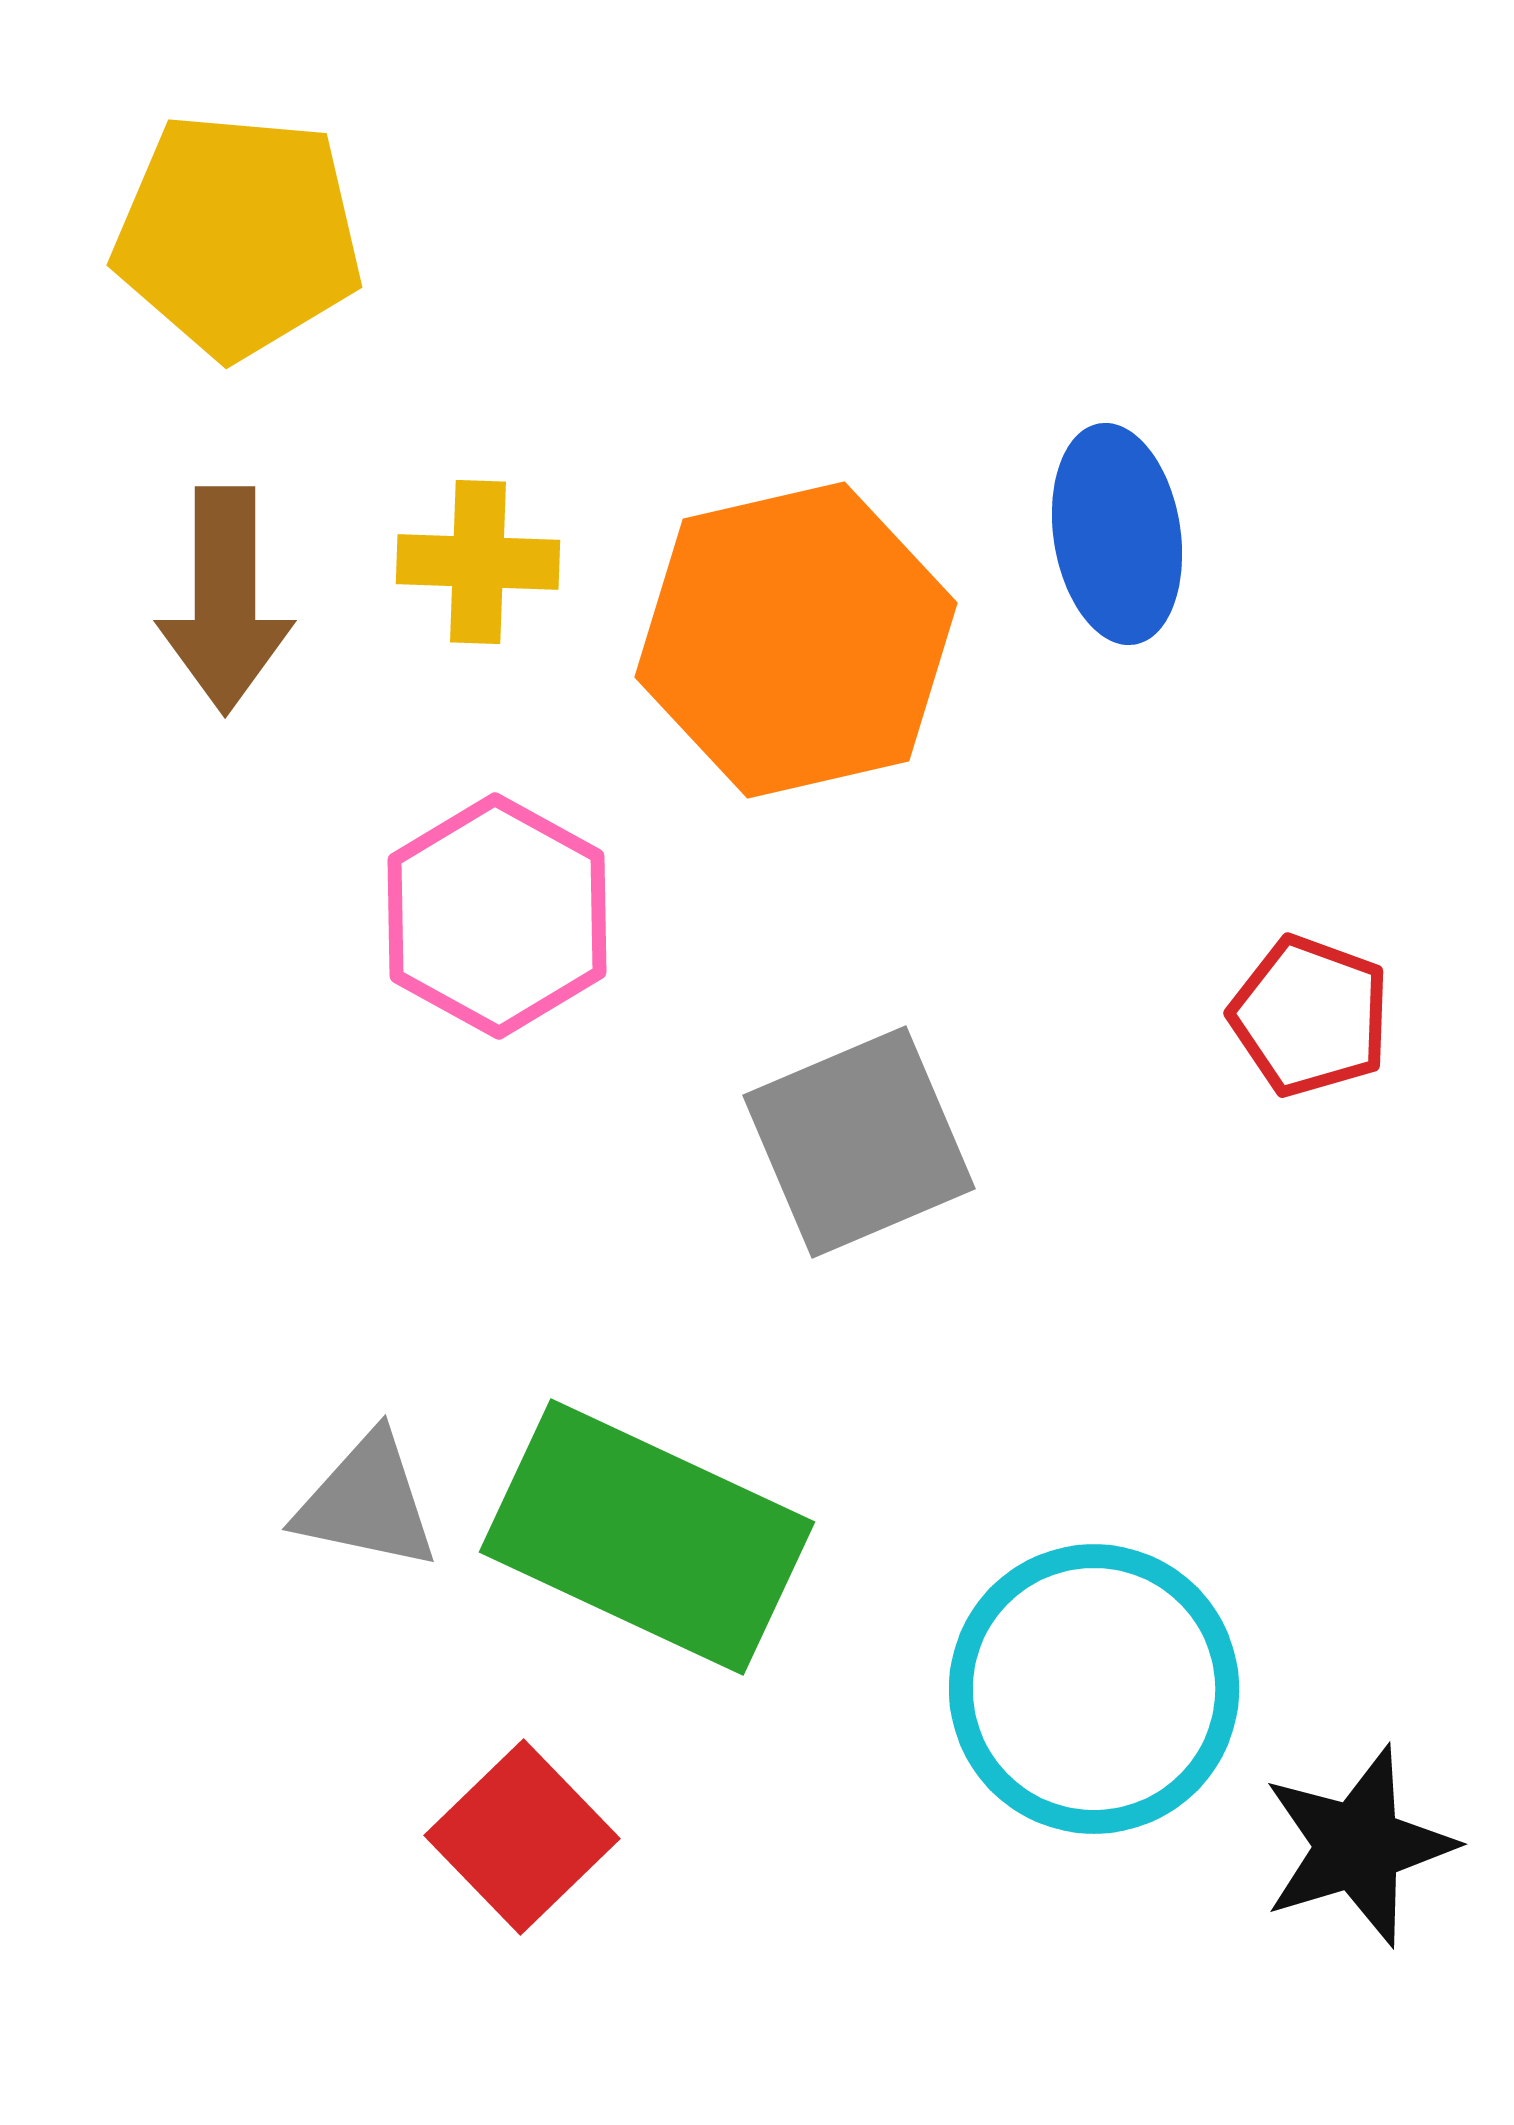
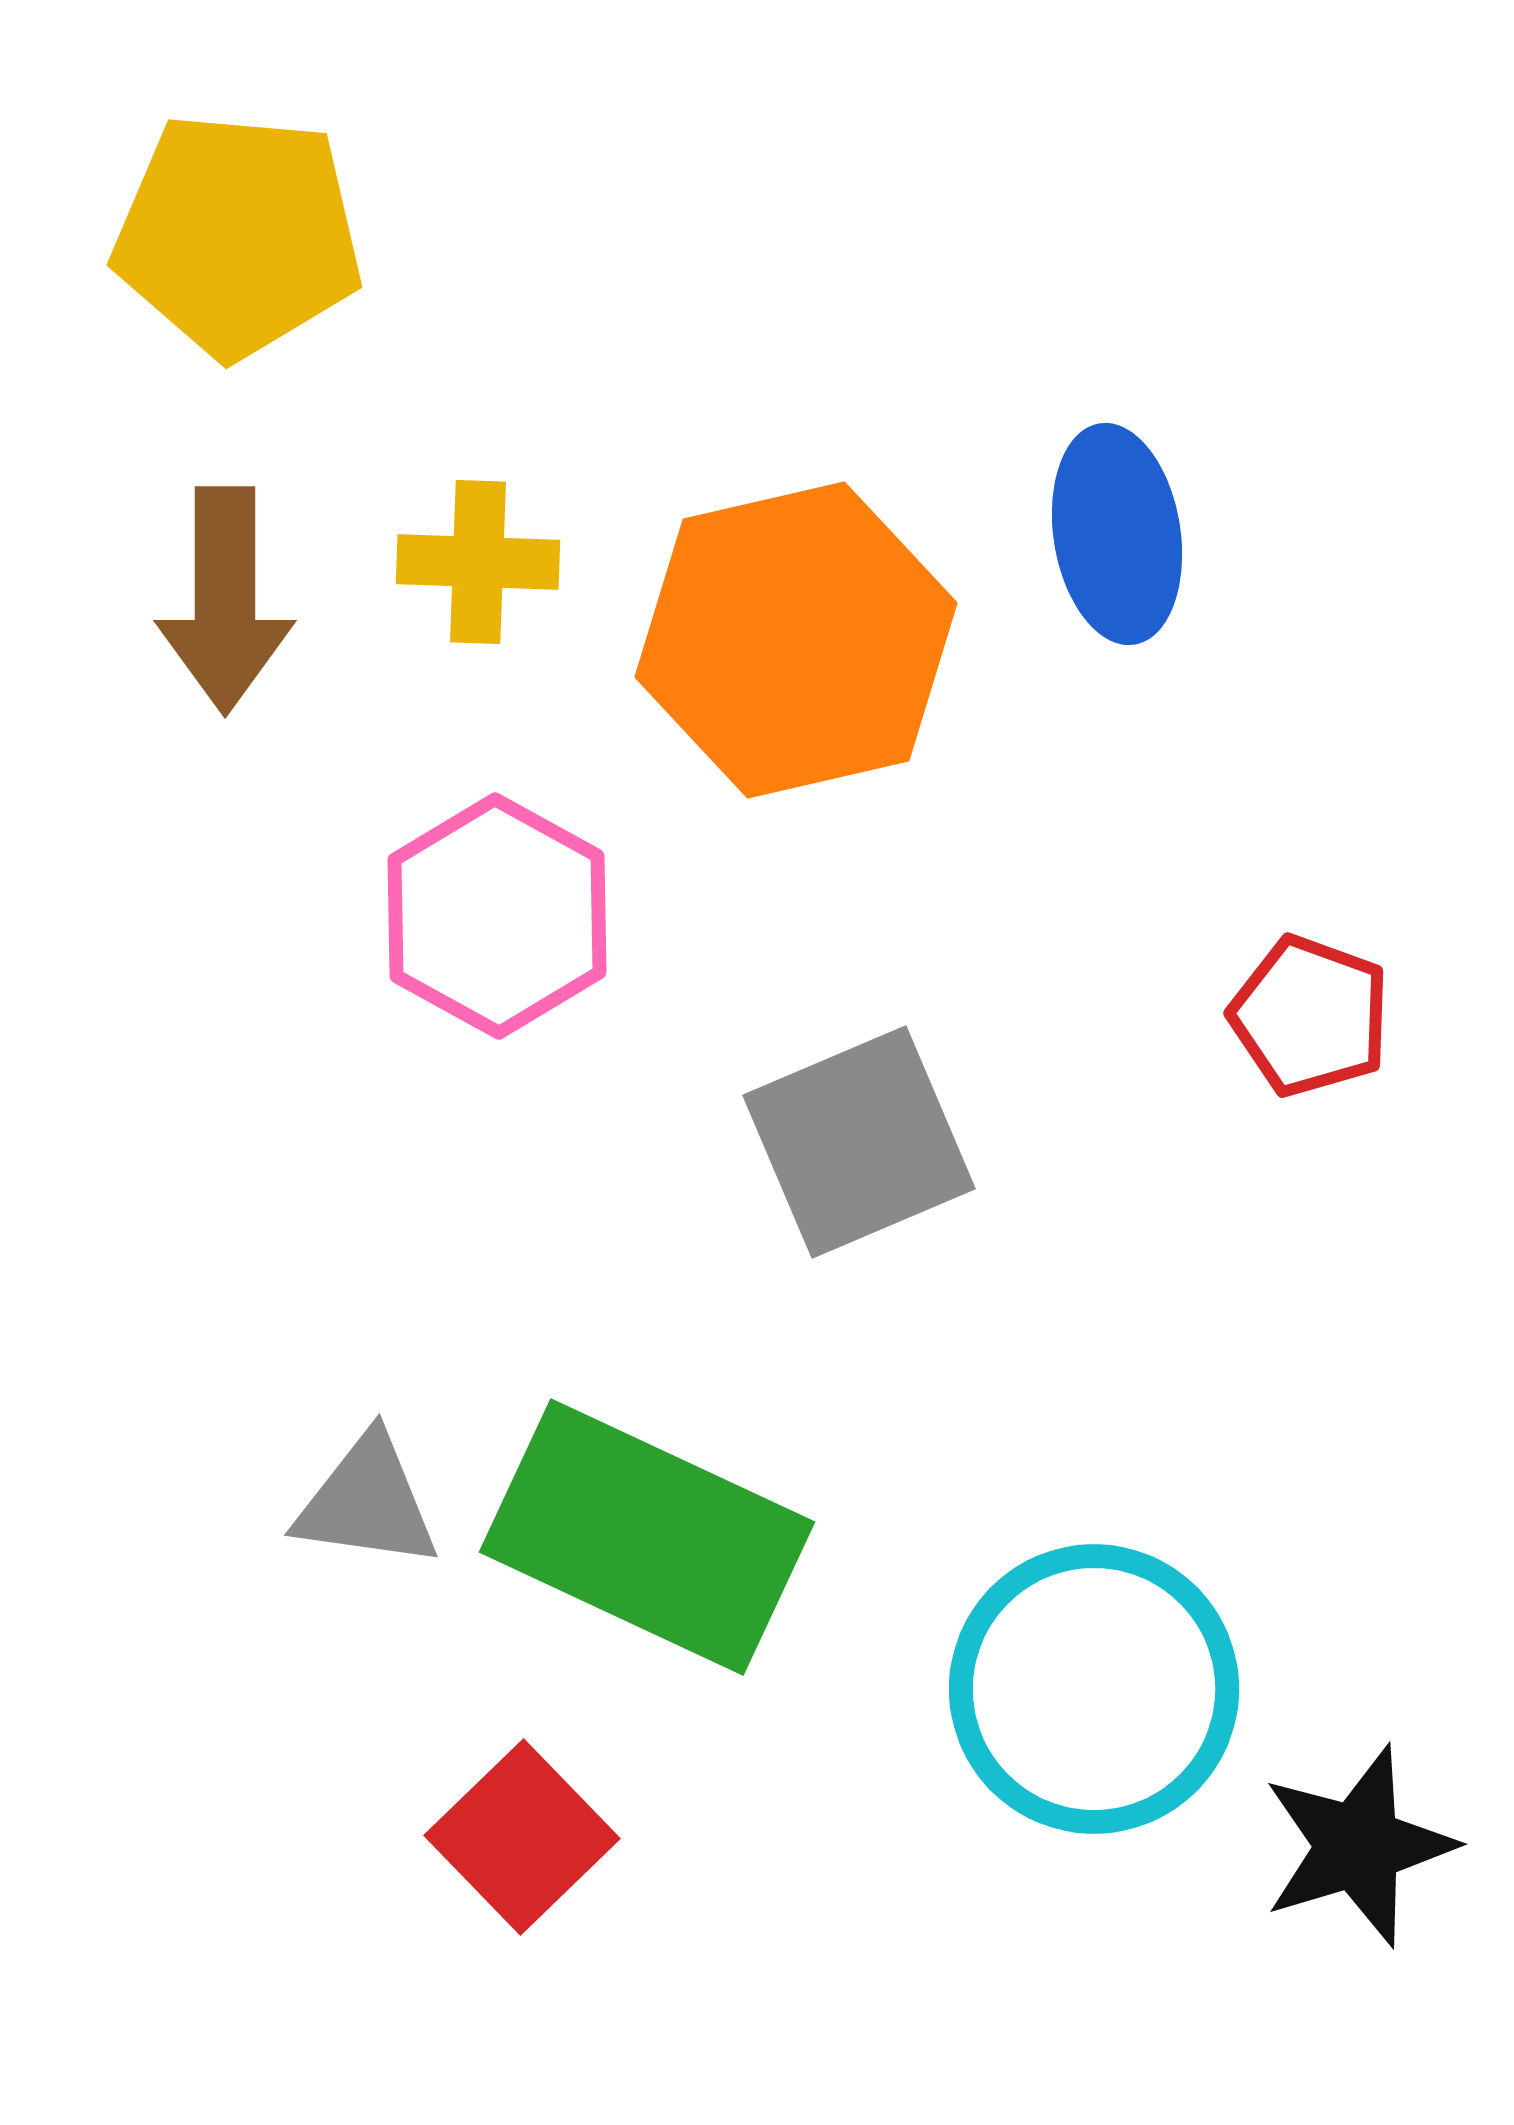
gray triangle: rotated 4 degrees counterclockwise
